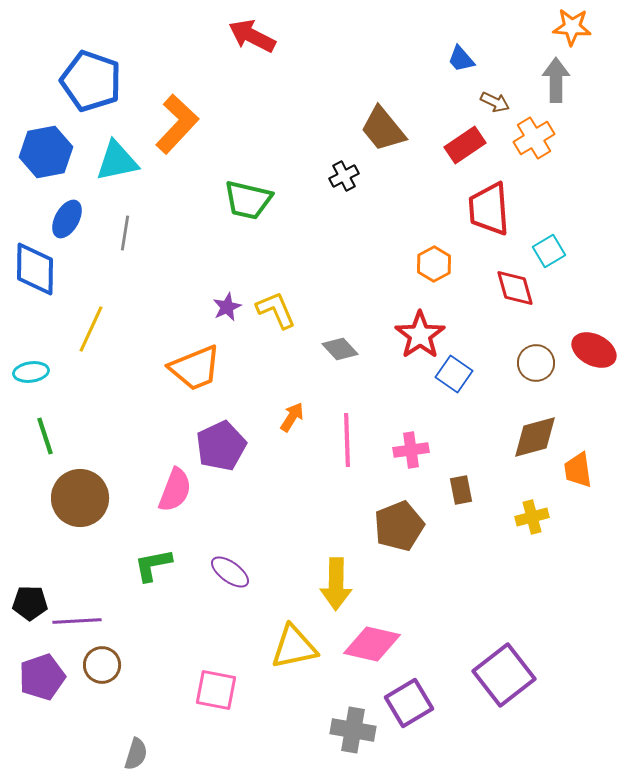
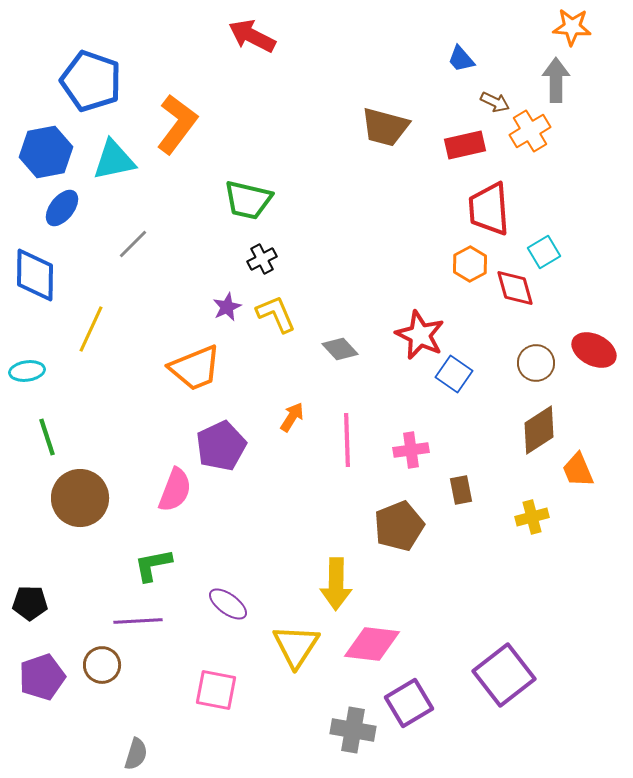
orange L-shape at (177, 124): rotated 6 degrees counterclockwise
brown trapezoid at (383, 129): moved 2 px right, 2 px up; rotated 36 degrees counterclockwise
orange cross at (534, 138): moved 4 px left, 7 px up
red rectangle at (465, 145): rotated 21 degrees clockwise
cyan triangle at (117, 161): moved 3 px left, 1 px up
black cross at (344, 176): moved 82 px left, 83 px down
blue ellipse at (67, 219): moved 5 px left, 11 px up; rotated 9 degrees clockwise
gray line at (125, 233): moved 8 px right, 11 px down; rotated 36 degrees clockwise
cyan square at (549, 251): moved 5 px left, 1 px down
orange hexagon at (434, 264): moved 36 px right
blue diamond at (35, 269): moved 6 px down
yellow L-shape at (276, 310): moved 4 px down
red star at (420, 335): rotated 12 degrees counterclockwise
cyan ellipse at (31, 372): moved 4 px left, 1 px up
green line at (45, 436): moved 2 px right, 1 px down
brown diamond at (535, 437): moved 4 px right, 7 px up; rotated 18 degrees counterclockwise
orange trapezoid at (578, 470): rotated 15 degrees counterclockwise
purple ellipse at (230, 572): moved 2 px left, 32 px down
purple line at (77, 621): moved 61 px right
pink diamond at (372, 644): rotated 6 degrees counterclockwise
yellow triangle at (294, 647): moved 2 px right, 1 px up; rotated 45 degrees counterclockwise
